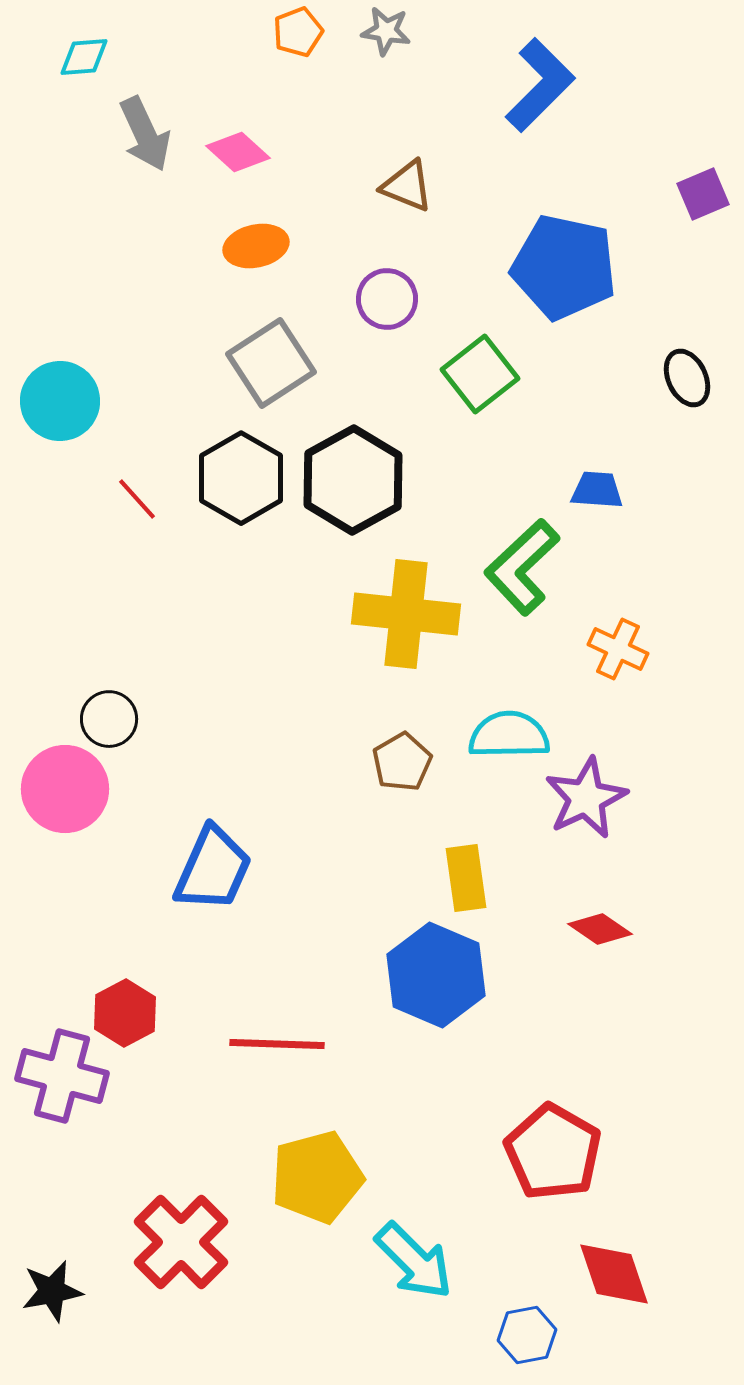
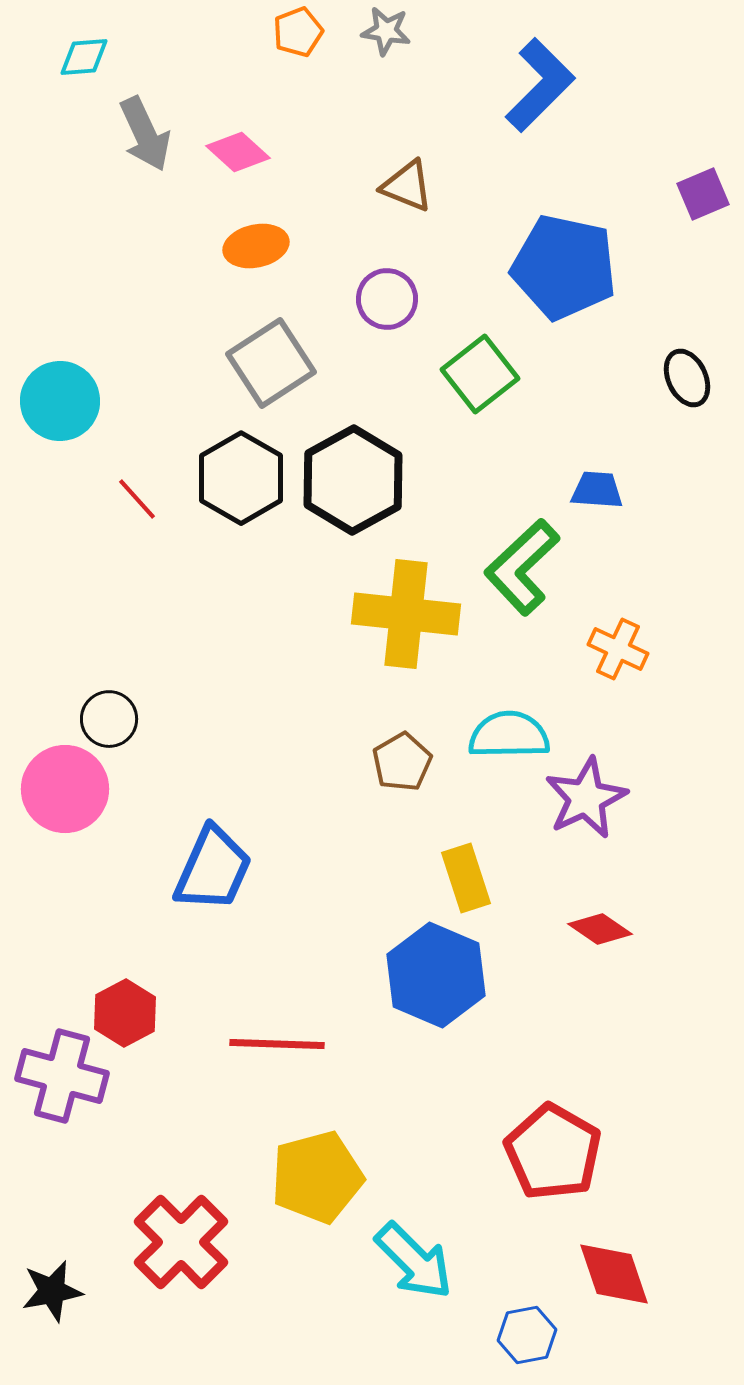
yellow rectangle at (466, 878): rotated 10 degrees counterclockwise
